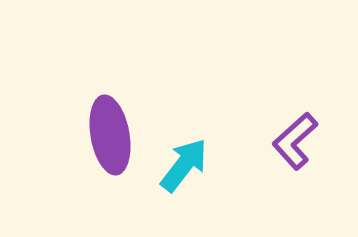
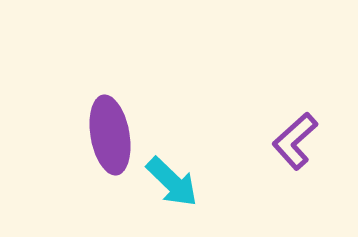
cyan arrow: moved 12 px left, 17 px down; rotated 96 degrees clockwise
